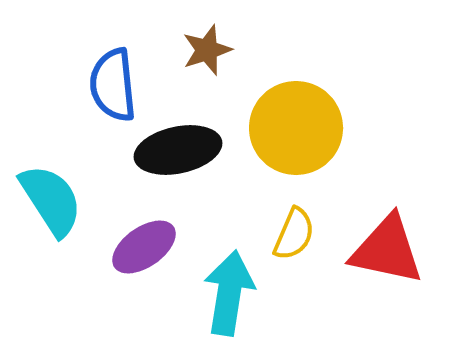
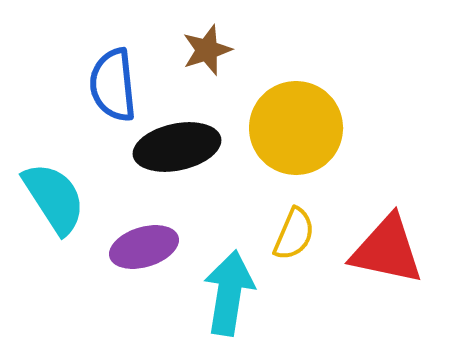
black ellipse: moved 1 px left, 3 px up
cyan semicircle: moved 3 px right, 2 px up
purple ellipse: rotated 18 degrees clockwise
